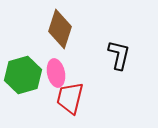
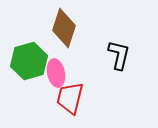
brown diamond: moved 4 px right, 1 px up
green hexagon: moved 6 px right, 14 px up
